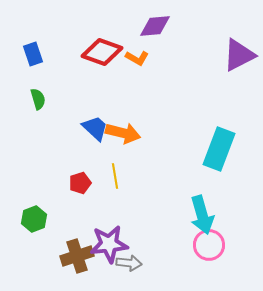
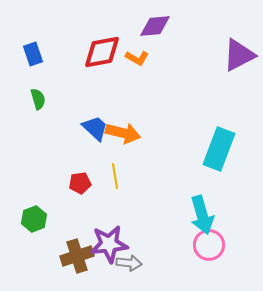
red diamond: rotated 30 degrees counterclockwise
red pentagon: rotated 10 degrees clockwise
